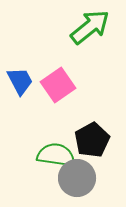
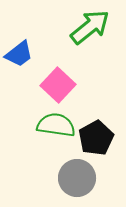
blue trapezoid: moved 1 px left, 27 px up; rotated 80 degrees clockwise
pink square: rotated 12 degrees counterclockwise
black pentagon: moved 4 px right, 2 px up
green semicircle: moved 30 px up
